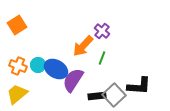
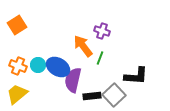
purple cross: rotated 21 degrees counterclockwise
orange arrow: rotated 100 degrees clockwise
green line: moved 2 px left
blue ellipse: moved 2 px right, 2 px up
purple semicircle: rotated 20 degrees counterclockwise
black L-shape: moved 3 px left, 10 px up
black rectangle: moved 5 px left
